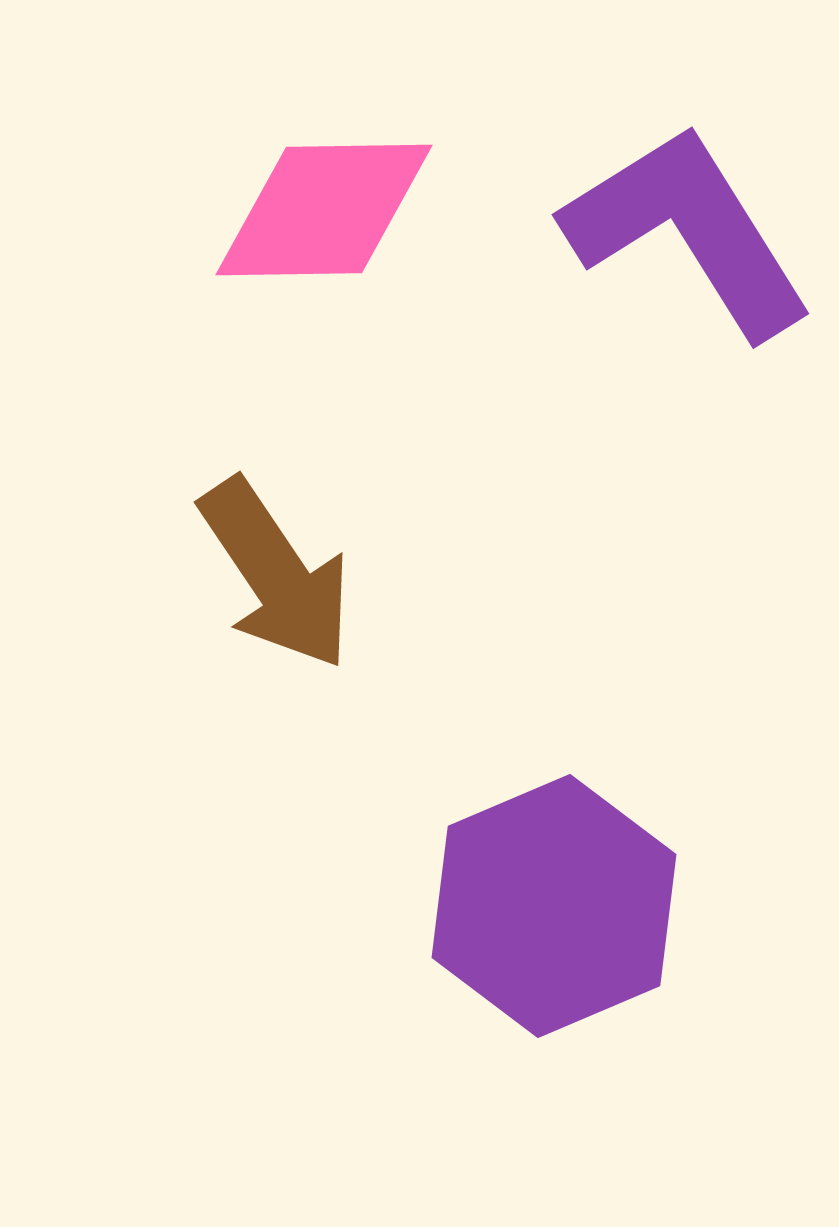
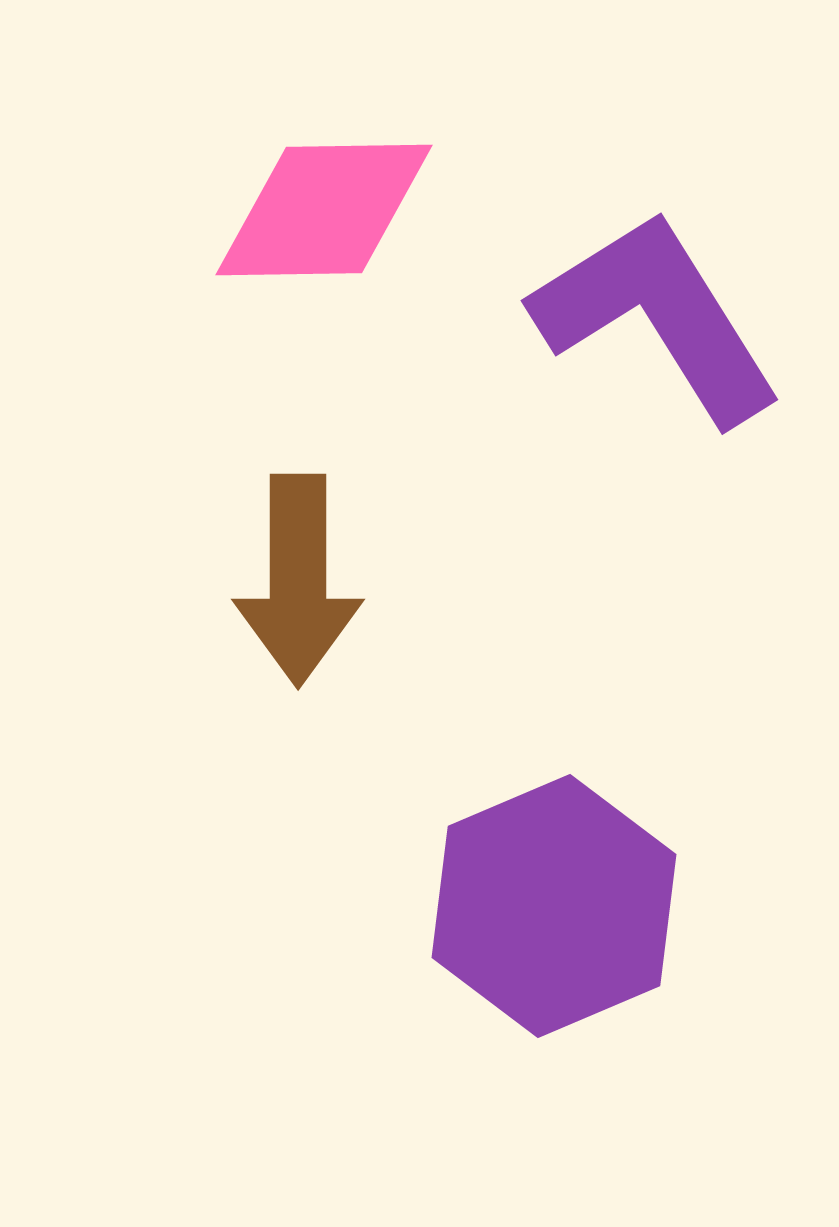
purple L-shape: moved 31 px left, 86 px down
brown arrow: moved 22 px right, 6 px down; rotated 34 degrees clockwise
